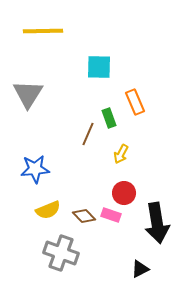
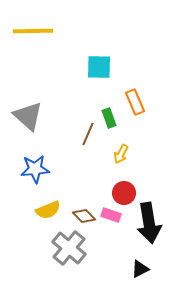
yellow line: moved 10 px left
gray triangle: moved 22 px down; rotated 20 degrees counterclockwise
black arrow: moved 8 px left
gray cross: moved 8 px right, 5 px up; rotated 20 degrees clockwise
